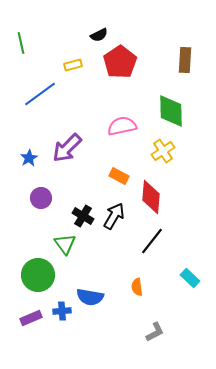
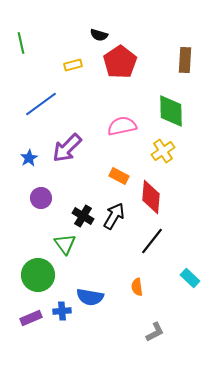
black semicircle: rotated 42 degrees clockwise
blue line: moved 1 px right, 10 px down
